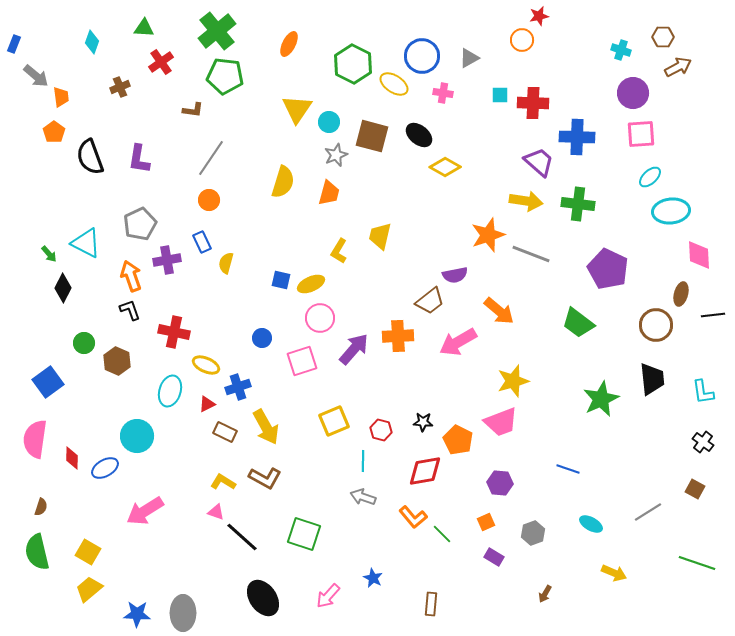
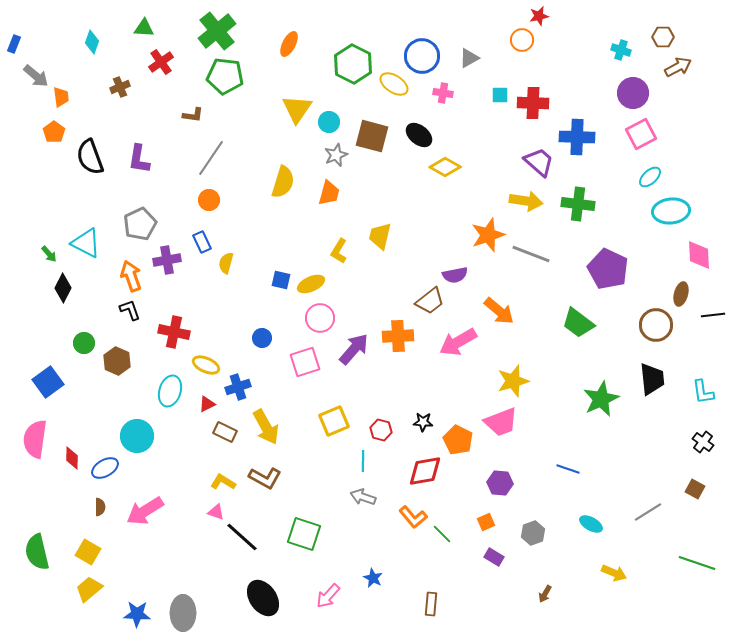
brown L-shape at (193, 110): moved 5 px down
pink square at (641, 134): rotated 24 degrees counterclockwise
pink square at (302, 361): moved 3 px right, 1 px down
brown semicircle at (41, 507): moved 59 px right; rotated 18 degrees counterclockwise
